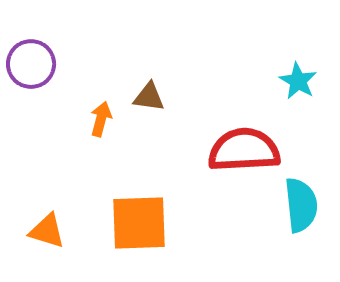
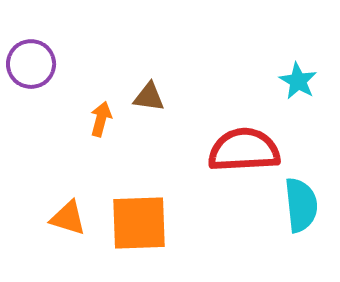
orange triangle: moved 21 px right, 13 px up
